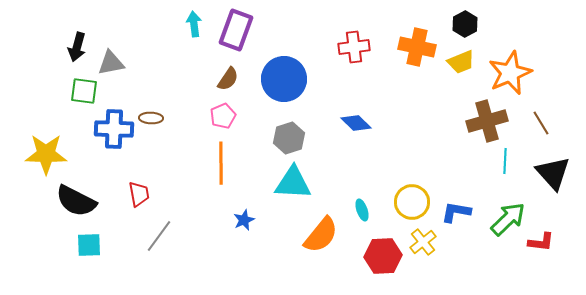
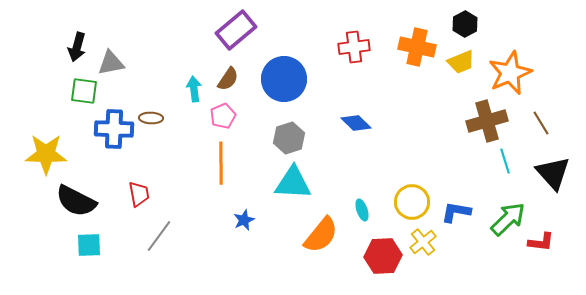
cyan arrow: moved 65 px down
purple rectangle: rotated 30 degrees clockwise
cyan line: rotated 20 degrees counterclockwise
